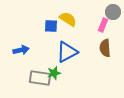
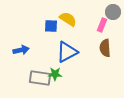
pink rectangle: moved 1 px left
green star: moved 1 px right, 1 px down; rotated 16 degrees clockwise
